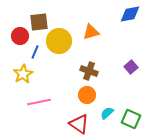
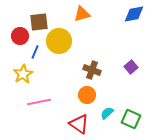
blue diamond: moved 4 px right
orange triangle: moved 9 px left, 18 px up
brown cross: moved 3 px right, 1 px up
